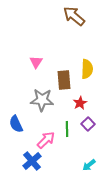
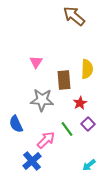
green line: rotated 35 degrees counterclockwise
